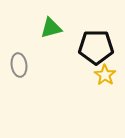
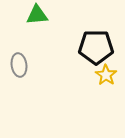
green triangle: moved 14 px left, 13 px up; rotated 10 degrees clockwise
yellow star: moved 1 px right
